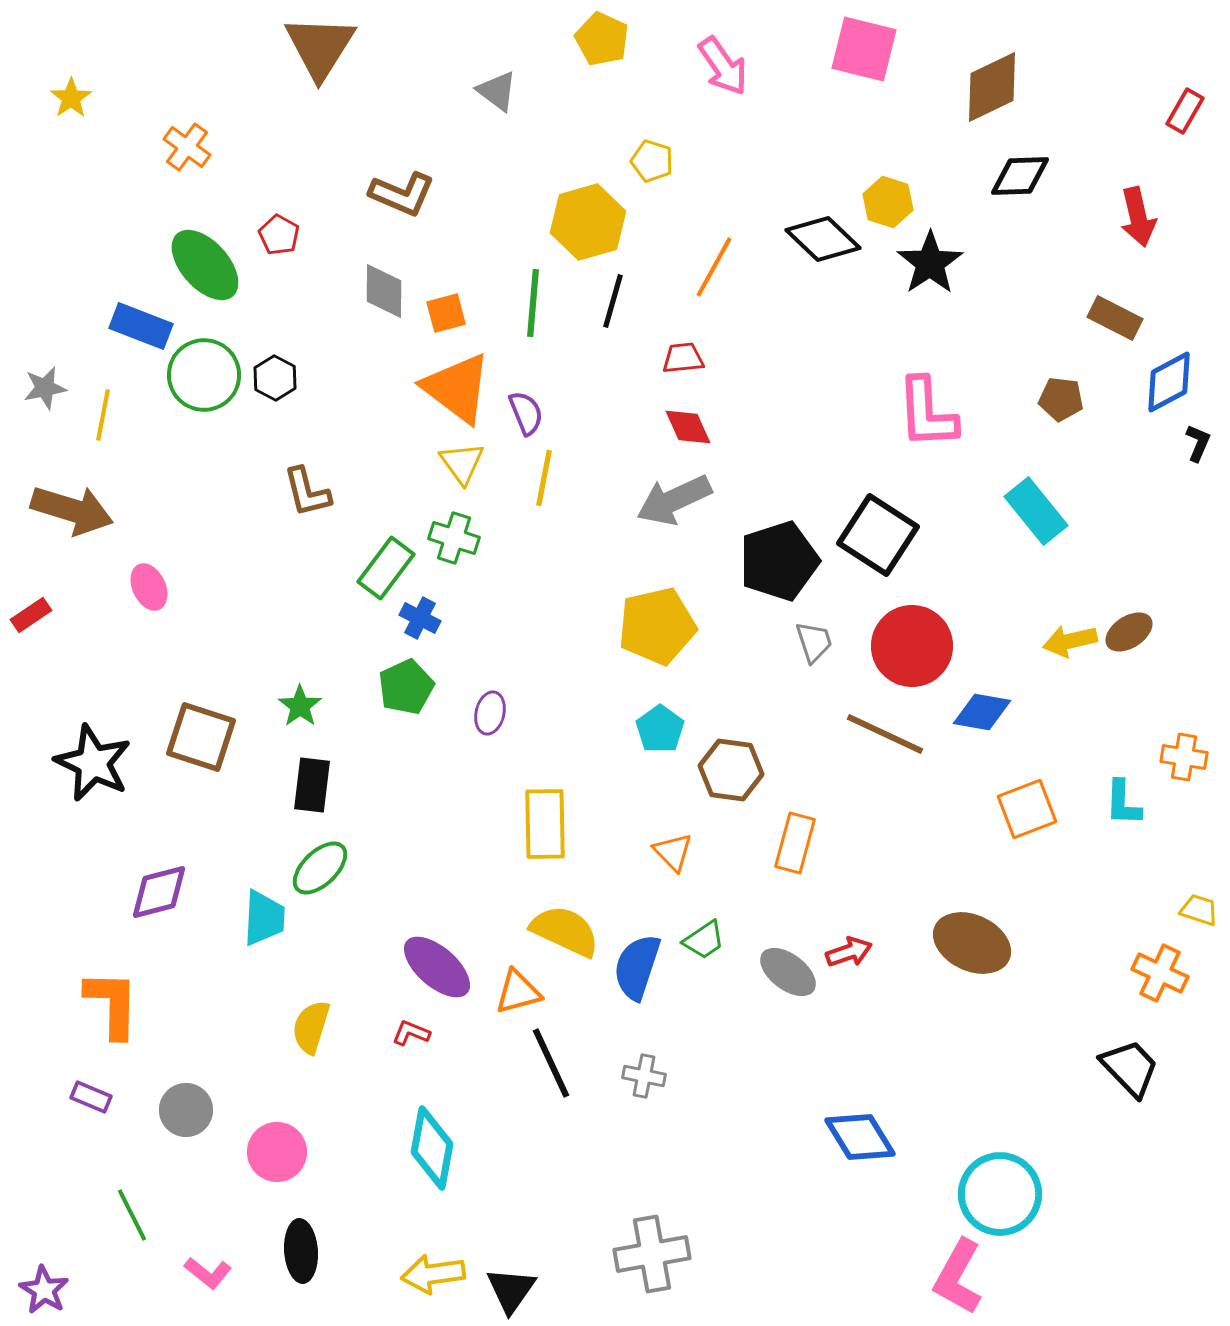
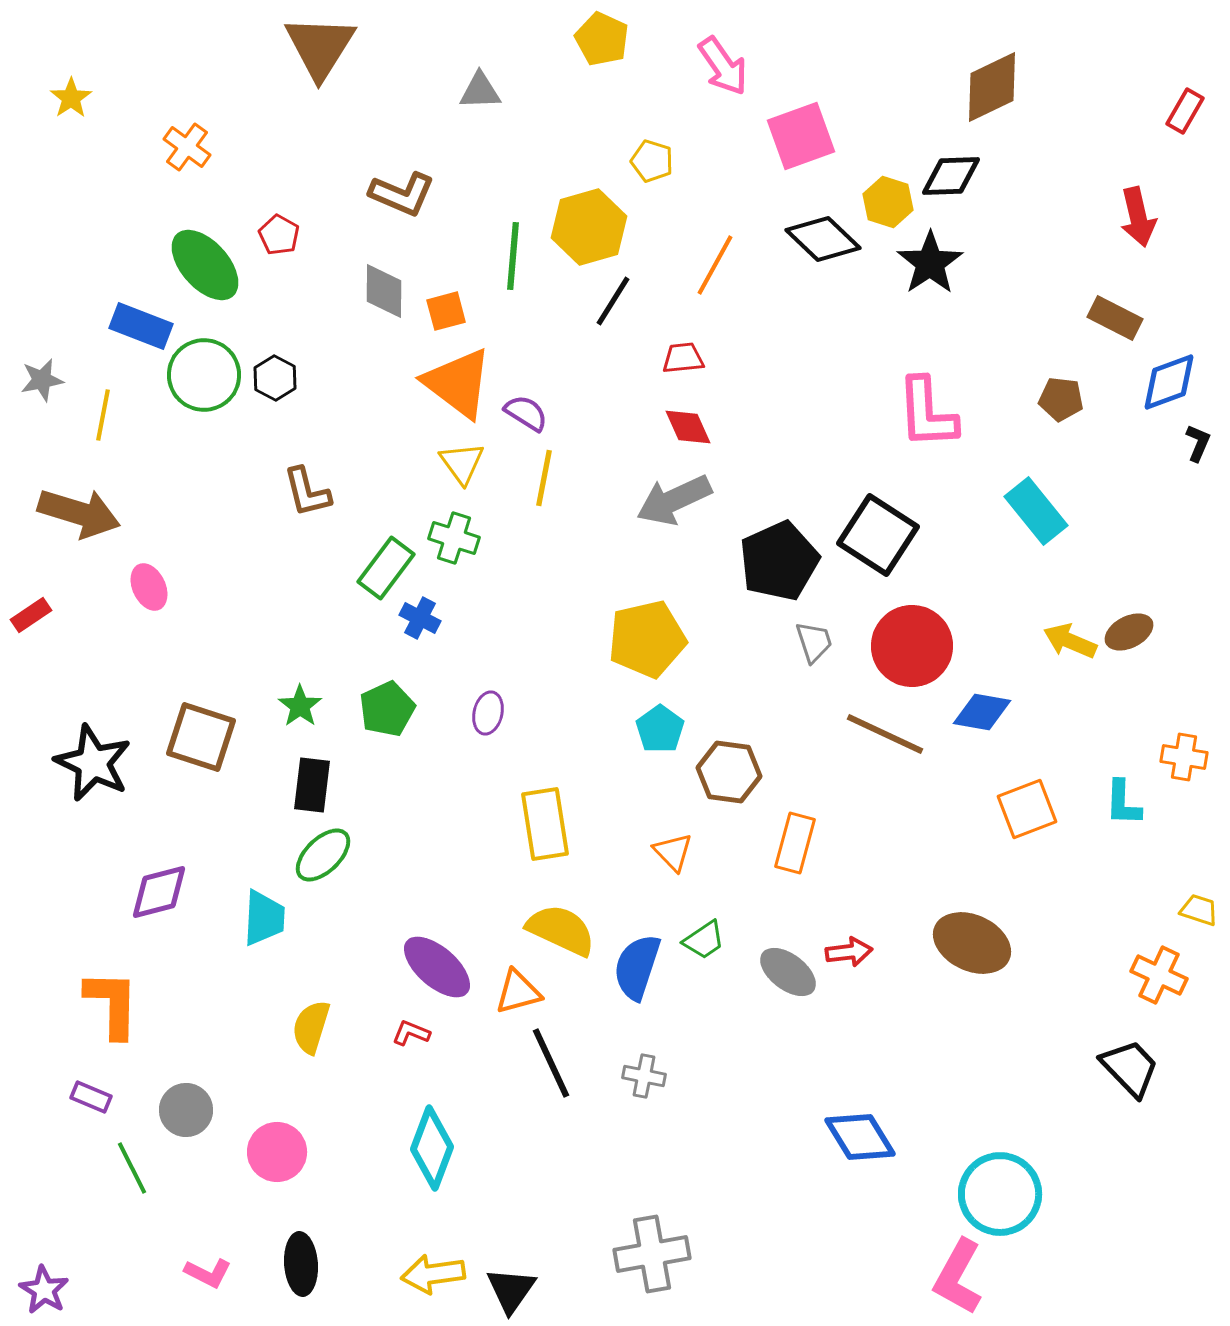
pink square at (864, 49): moved 63 px left, 87 px down; rotated 34 degrees counterclockwise
gray triangle at (497, 91): moved 17 px left; rotated 39 degrees counterclockwise
black diamond at (1020, 176): moved 69 px left
yellow hexagon at (588, 222): moved 1 px right, 5 px down
orange line at (714, 267): moved 1 px right, 2 px up
black line at (613, 301): rotated 16 degrees clockwise
green line at (533, 303): moved 20 px left, 47 px up
orange square at (446, 313): moved 2 px up
blue diamond at (1169, 382): rotated 8 degrees clockwise
gray star at (45, 388): moved 3 px left, 8 px up
orange triangle at (457, 388): moved 1 px right, 5 px up
purple semicircle at (526, 413): rotated 36 degrees counterclockwise
brown arrow at (72, 510): moved 7 px right, 3 px down
black pentagon at (779, 561): rotated 6 degrees counterclockwise
yellow pentagon at (657, 626): moved 10 px left, 13 px down
brown ellipse at (1129, 632): rotated 6 degrees clockwise
yellow arrow at (1070, 641): rotated 36 degrees clockwise
green pentagon at (406, 687): moved 19 px left, 22 px down
purple ellipse at (490, 713): moved 2 px left
brown hexagon at (731, 770): moved 2 px left, 2 px down
yellow rectangle at (545, 824): rotated 8 degrees counterclockwise
green ellipse at (320, 868): moved 3 px right, 13 px up
yellow semicircle at (565, 931): moved 4 px left, 1 px up
red arrow at (849, 952): rotated 12 degrees clockwise
orange cross at (1160, 973): moved 1 px left, 2 px down
cyan diamond at (432, 1148): rotated 10 degrees clockwise
green line at (132, 1215): moved 47 px up
black ellipse at (301, 1251): moved 13 px down
pink L-shape at (208, 1273): rotated 12 degrees counterclockwise
